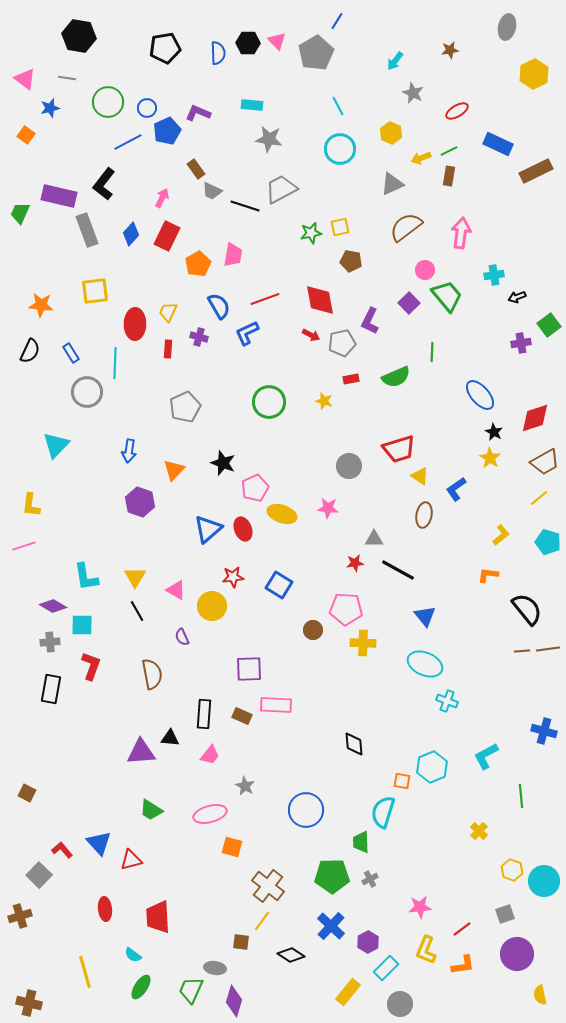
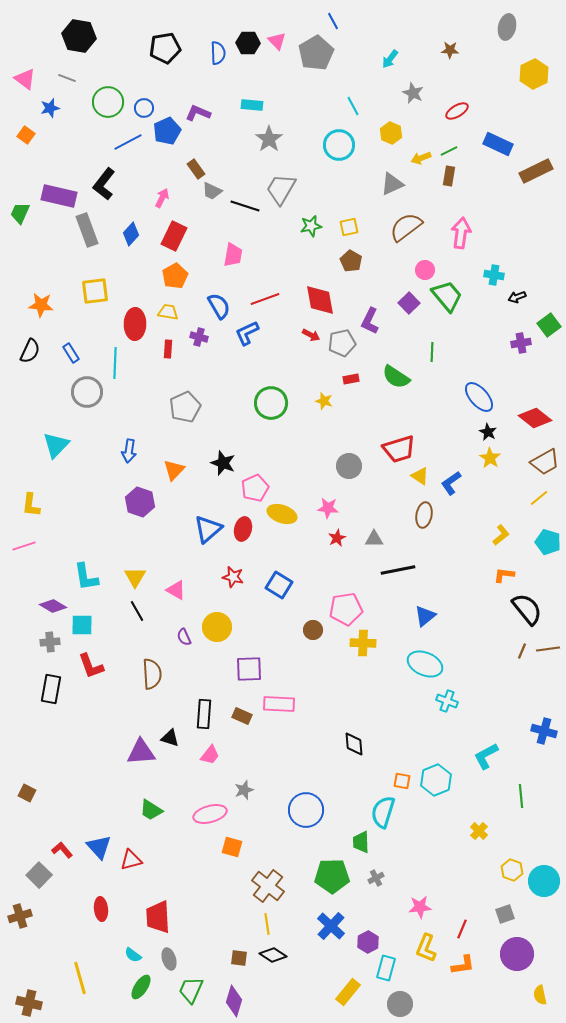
blue line at (337, 21): moved 4 px left; rotated 60 degrees counterclockwise
brown star at (450, 50): rotated 12 degrees clockwise
cyan arrow at (395, 61): moved 5 px left, 2 px up
gray line at (67, 78): rotated 12 degrees clockwise
cyan line at (338, 106): moved 15 px right
blue circle at (147, 108): moved 3 px left
gray star at (269, 139): rotated 28 degrees clockwise
cyan circle at (340, 149): moved 1 px left, 4 px up
gray trapezoid at (281, 189): rotated 32 degrees counterclockwise
yellow square at (340, 227): moved 9 px right
green star at (311, 233): moved 7 px up
red rectangle at (167, 236): moved 7 px right
brown pentagon at (351, 261): rotated 20 degrees clockwise
orange pentagon at (198, 264): moved 23 px left, 12 px down
cyan cross at (494, 275): rotated 18 degrees clockwise
yellow trapezoid at (168, 312): rotated 75 degrees clockwise
green semicircle at (396, 377): rotated 56 degrees clockwise
blue ellipse at (480, 395): moved 1 px left, 2 px down
green circle at (269, 402): moved 2 px right, 1 px down
red diamond at (535, 418): rotated 56 degrees clockwise
black star at (494, 432): moved 6 px left
blue L-shape at (456, 489): moved 5 px left, 6 px up
red ellipse at (243, 529): rotated 35 degrees clockwise
red star at (355, 563): moved 18 px left, 25 px up; rotated 18 degrees counterclockwise
black line at (398, 570): rotated 40 degrees counterclockwise
orange L-shape at (488, 575): moved 16 px right
red star at (233, 577): rotated 20 degrees clockwise
yellow circle at (212, 606): moved 5 px right, 21 px down
pink pentagon at (346, 609): rotated 12 degrees counterclockwise
blue triangle at (425, 616): rotated 30 degrees clockwise
purple semicircle at (182, 637): moved 2 px right
brown line at (522, 651): rotated 63 degrees counterclockwise
red L-shape at (91, 666): rotated 140 degrees clockwise
brown semicircle at (152, 674): rotated 8 degrees clockwise
pink rectangle at (276, 705): moved 3 px right, 1 px up
black triangle at (170, 738): rotated 12 degrees clockwise
cyan hexagon at (432, 767): moved 4 px right, 13 px down
gray star at (245, 786): moved 1 px left, 4 px down; rotated 24 degrees clockwise
blue triangle at (99, 843): moved 4 px down
gray cross at (370, 879): moved 6 px right, 1 px up
red ellipse at (105, 909): moved 4 px left
yellow line at (262, 921): moved 5 px right, 3 px down; rotated 45 degrees counterclockwise
red line at (462, 929): rotated 30 degrees counterclockwise
brown square at (241, 942): moved 2 px left, 16 px down
yellow L-shape at (426, 950): moved 2 px up
black diamond at (291, 955): moved 18 px left
gray ellipse at (215, 968): moved 46 px left, 9 px up; rotated 65 degrees clockwise
cyan rectangle at (386, 968): rotated 30 degrees counterclockwise
yellow line at (85, 972): moved 5 px left, 6 px down
